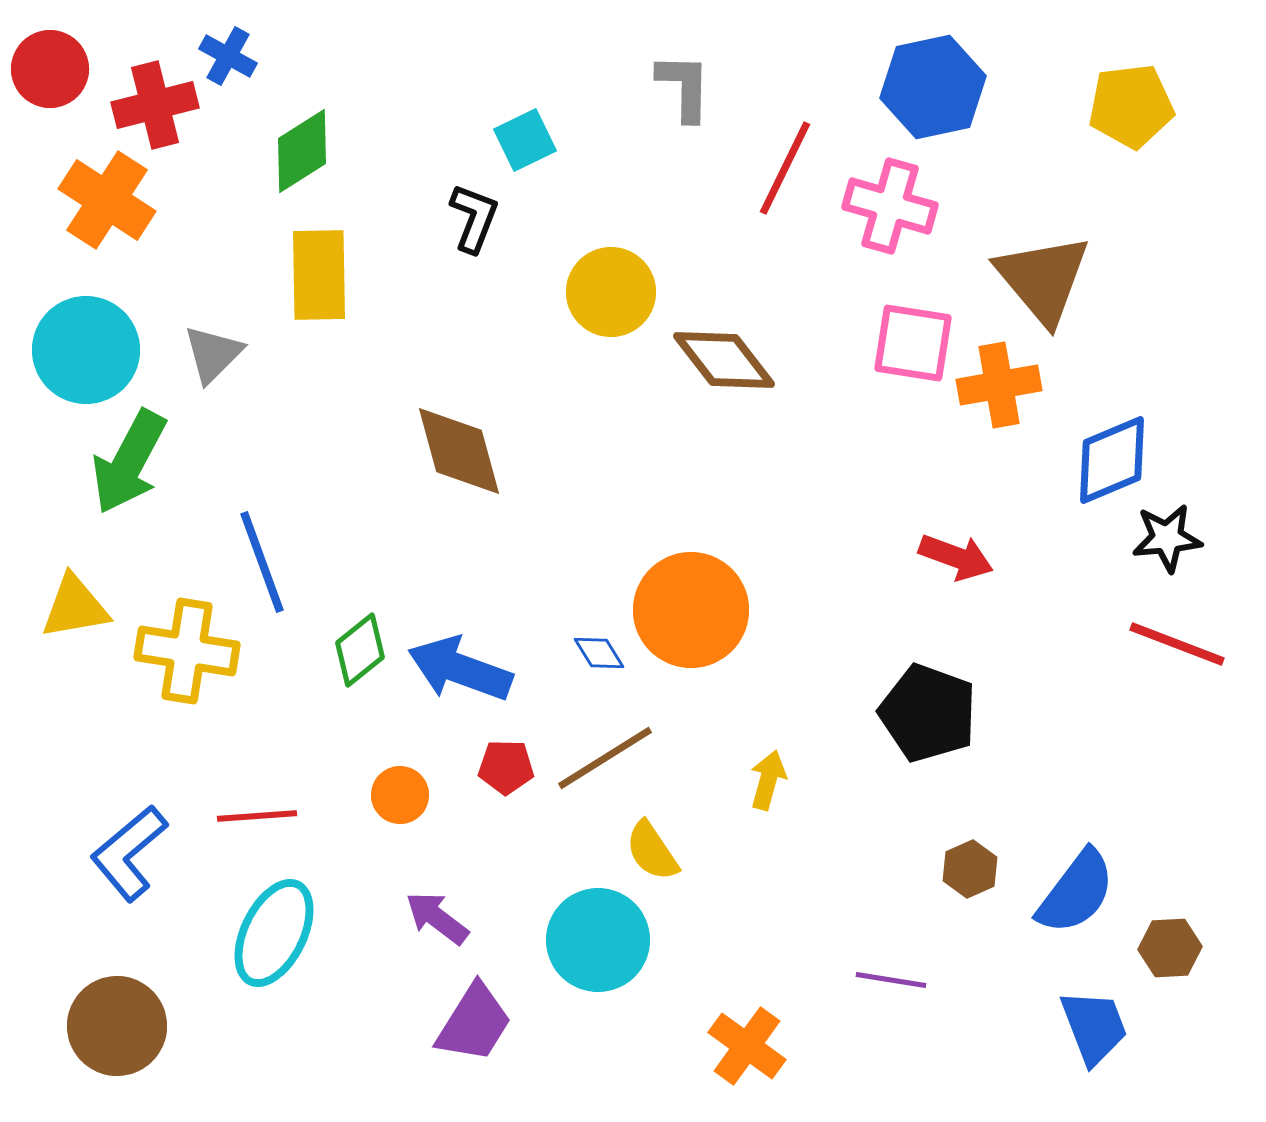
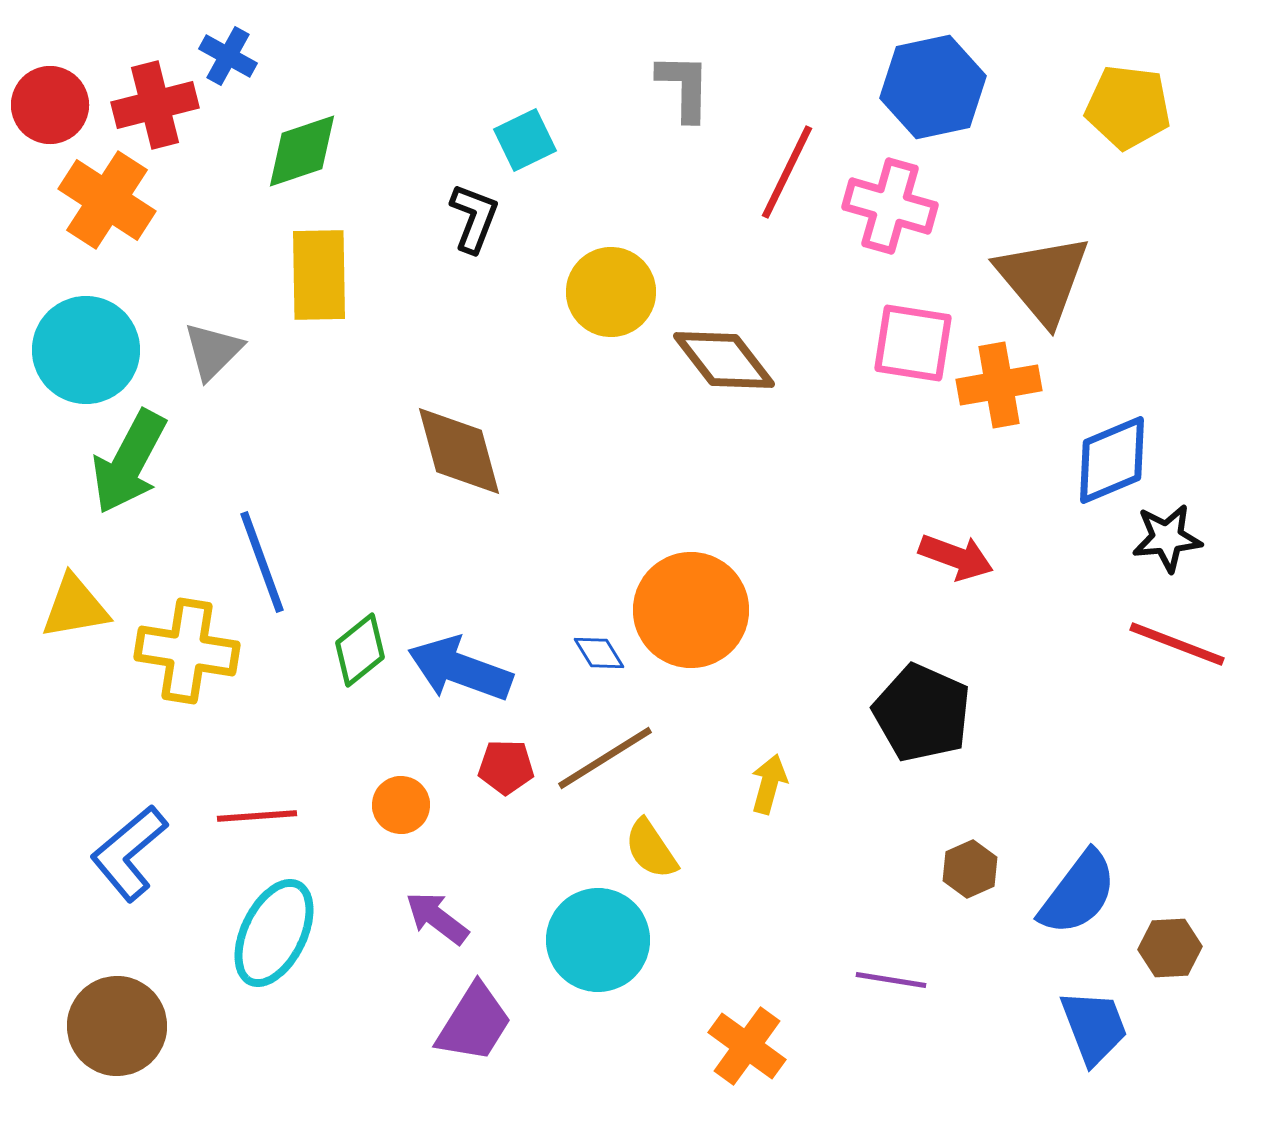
red circle at (50, 69): moved 36 px down
yellow pentagon at (1131, 106): moved 3 px left, 1 px down; rotated 14 degrees clockwise
green diamond at (302, 151): rotated 14 degrees clockwise
red line at (785, 168): moved 2 px right, 4 px down
gray triangle at (213, 354): moved 3 px up
black pentagon at (928, 713): moved 6 px left; rotated 4 degrees clockwise
yellow arrow at (768, 780): moved 1 px right, 4 px down
orange circle at (400, 795): moved 1 px right, 10 px down
yellow semicircle at (652, 851): moved 1 px left, 2 px up
blue semicircle at (1076, 892): moved 2 px right, 1 px down
